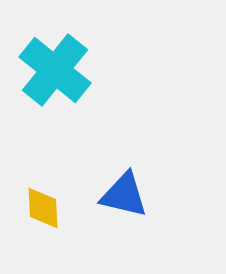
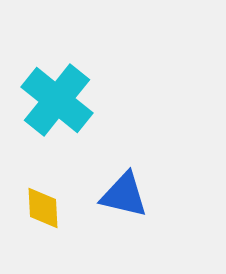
cyan cross: moved 2 px right, 30 px down
